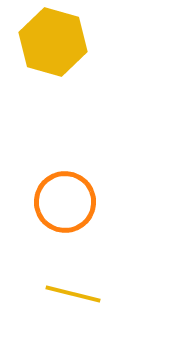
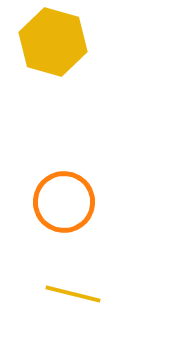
orange circle: moved 1 px left
